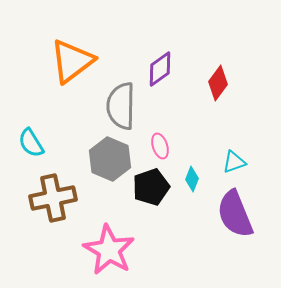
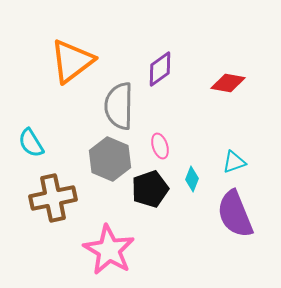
red diamond: moved 10 px right; rotated 64 degrees clockwise
gray semicircle: moved 2 px left
black pentagon: moved 1 px left, 2 px down
